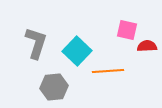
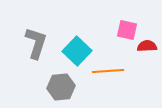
gray hexagon: moved 7 px right
